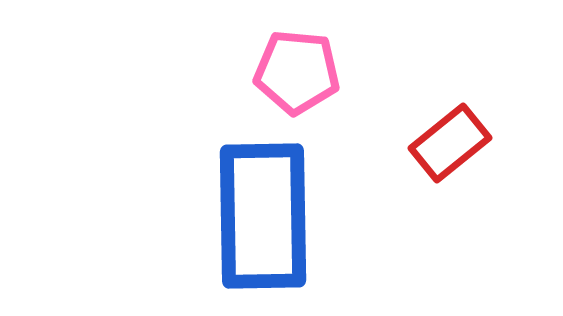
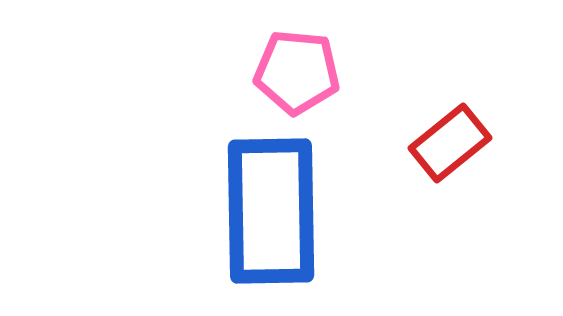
blue rectangle: moved 8 px right, 5 px up
